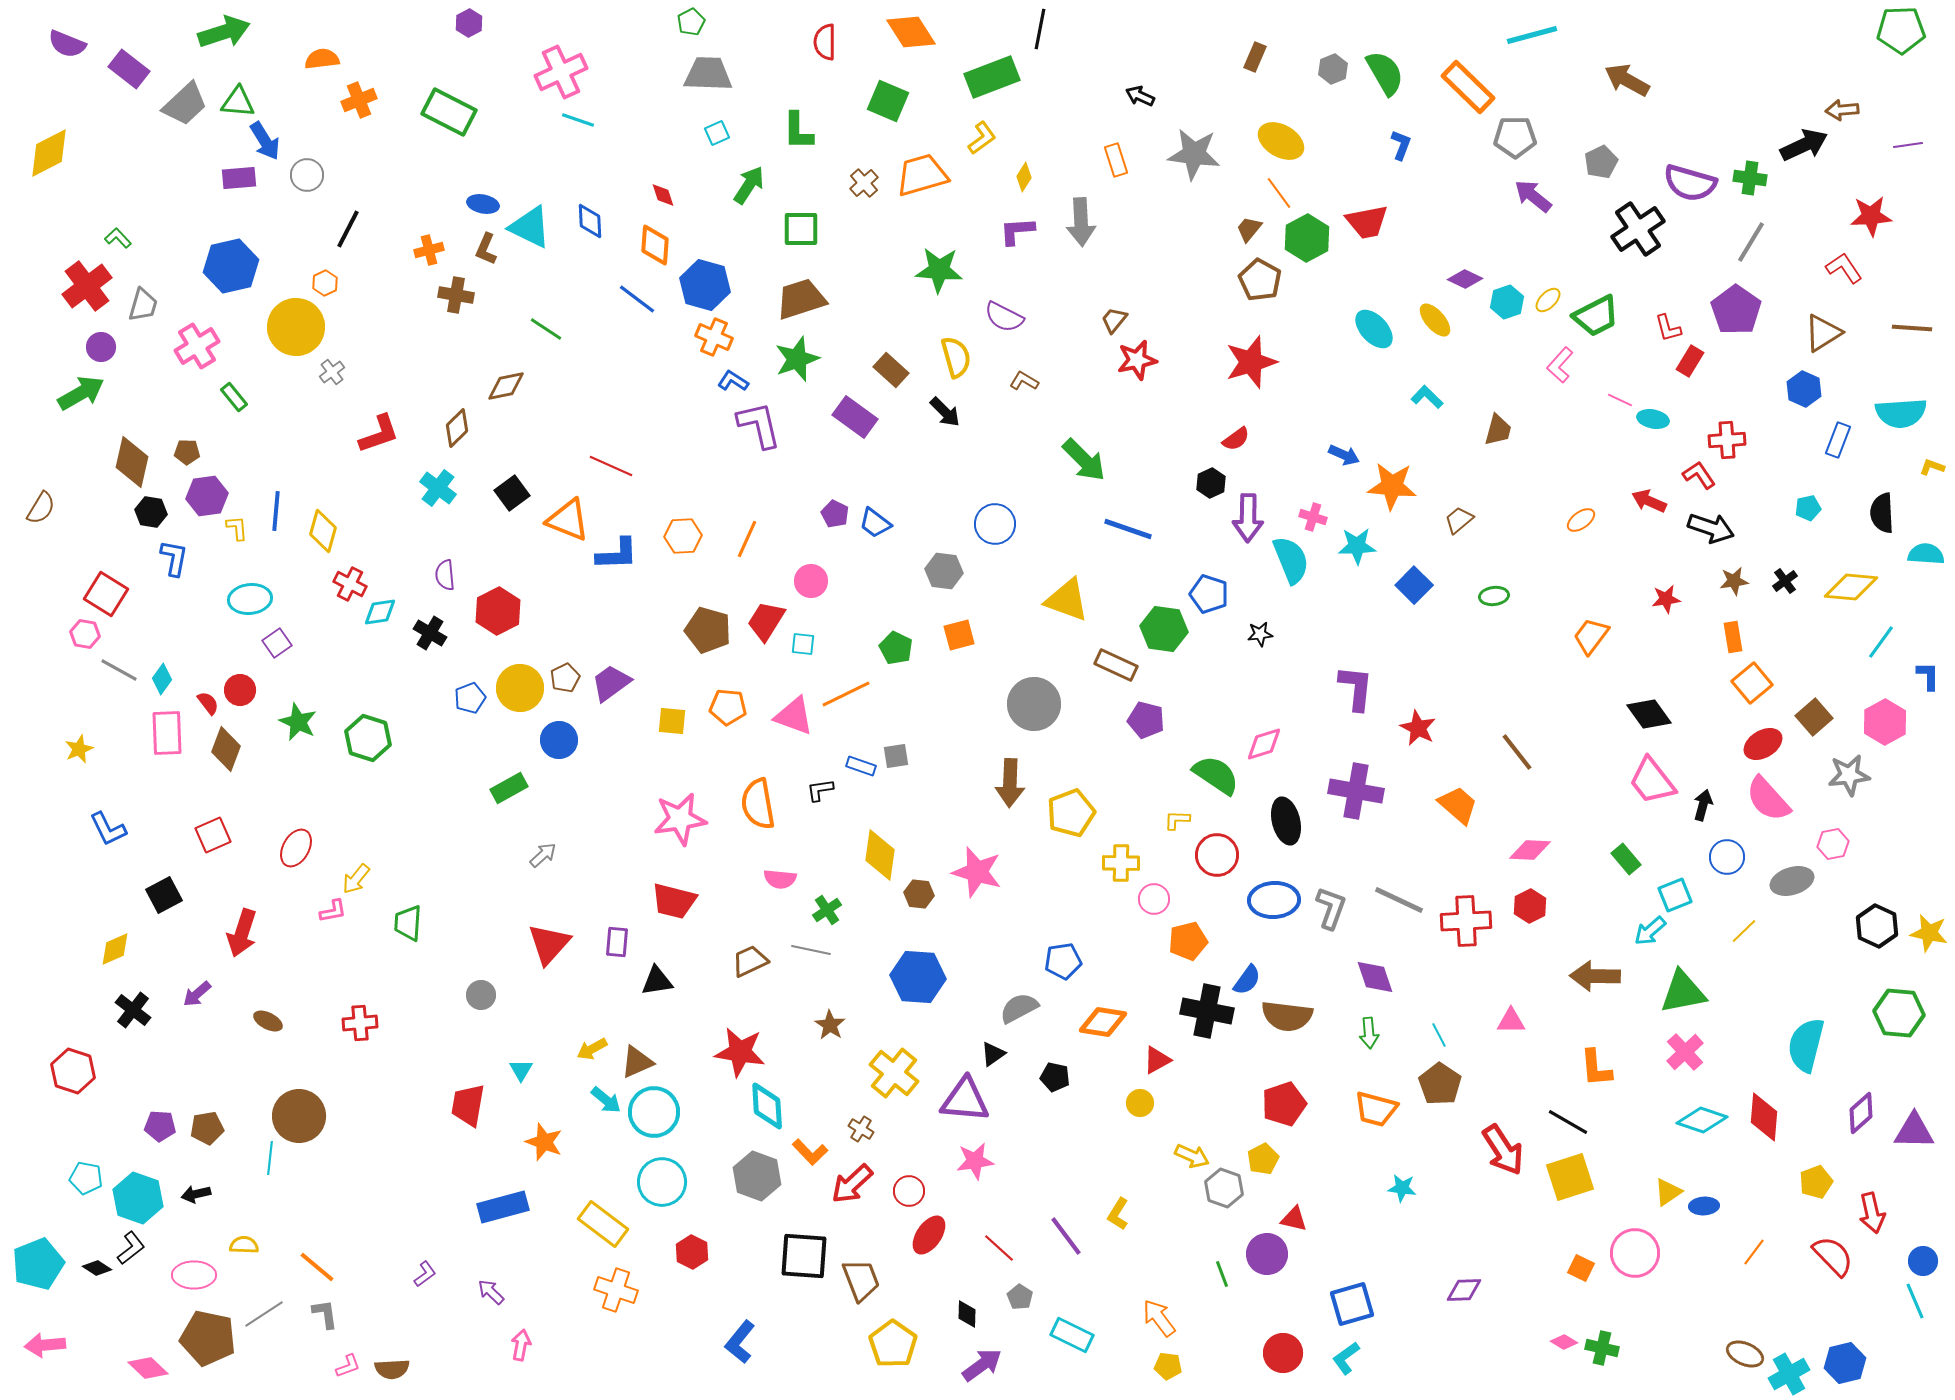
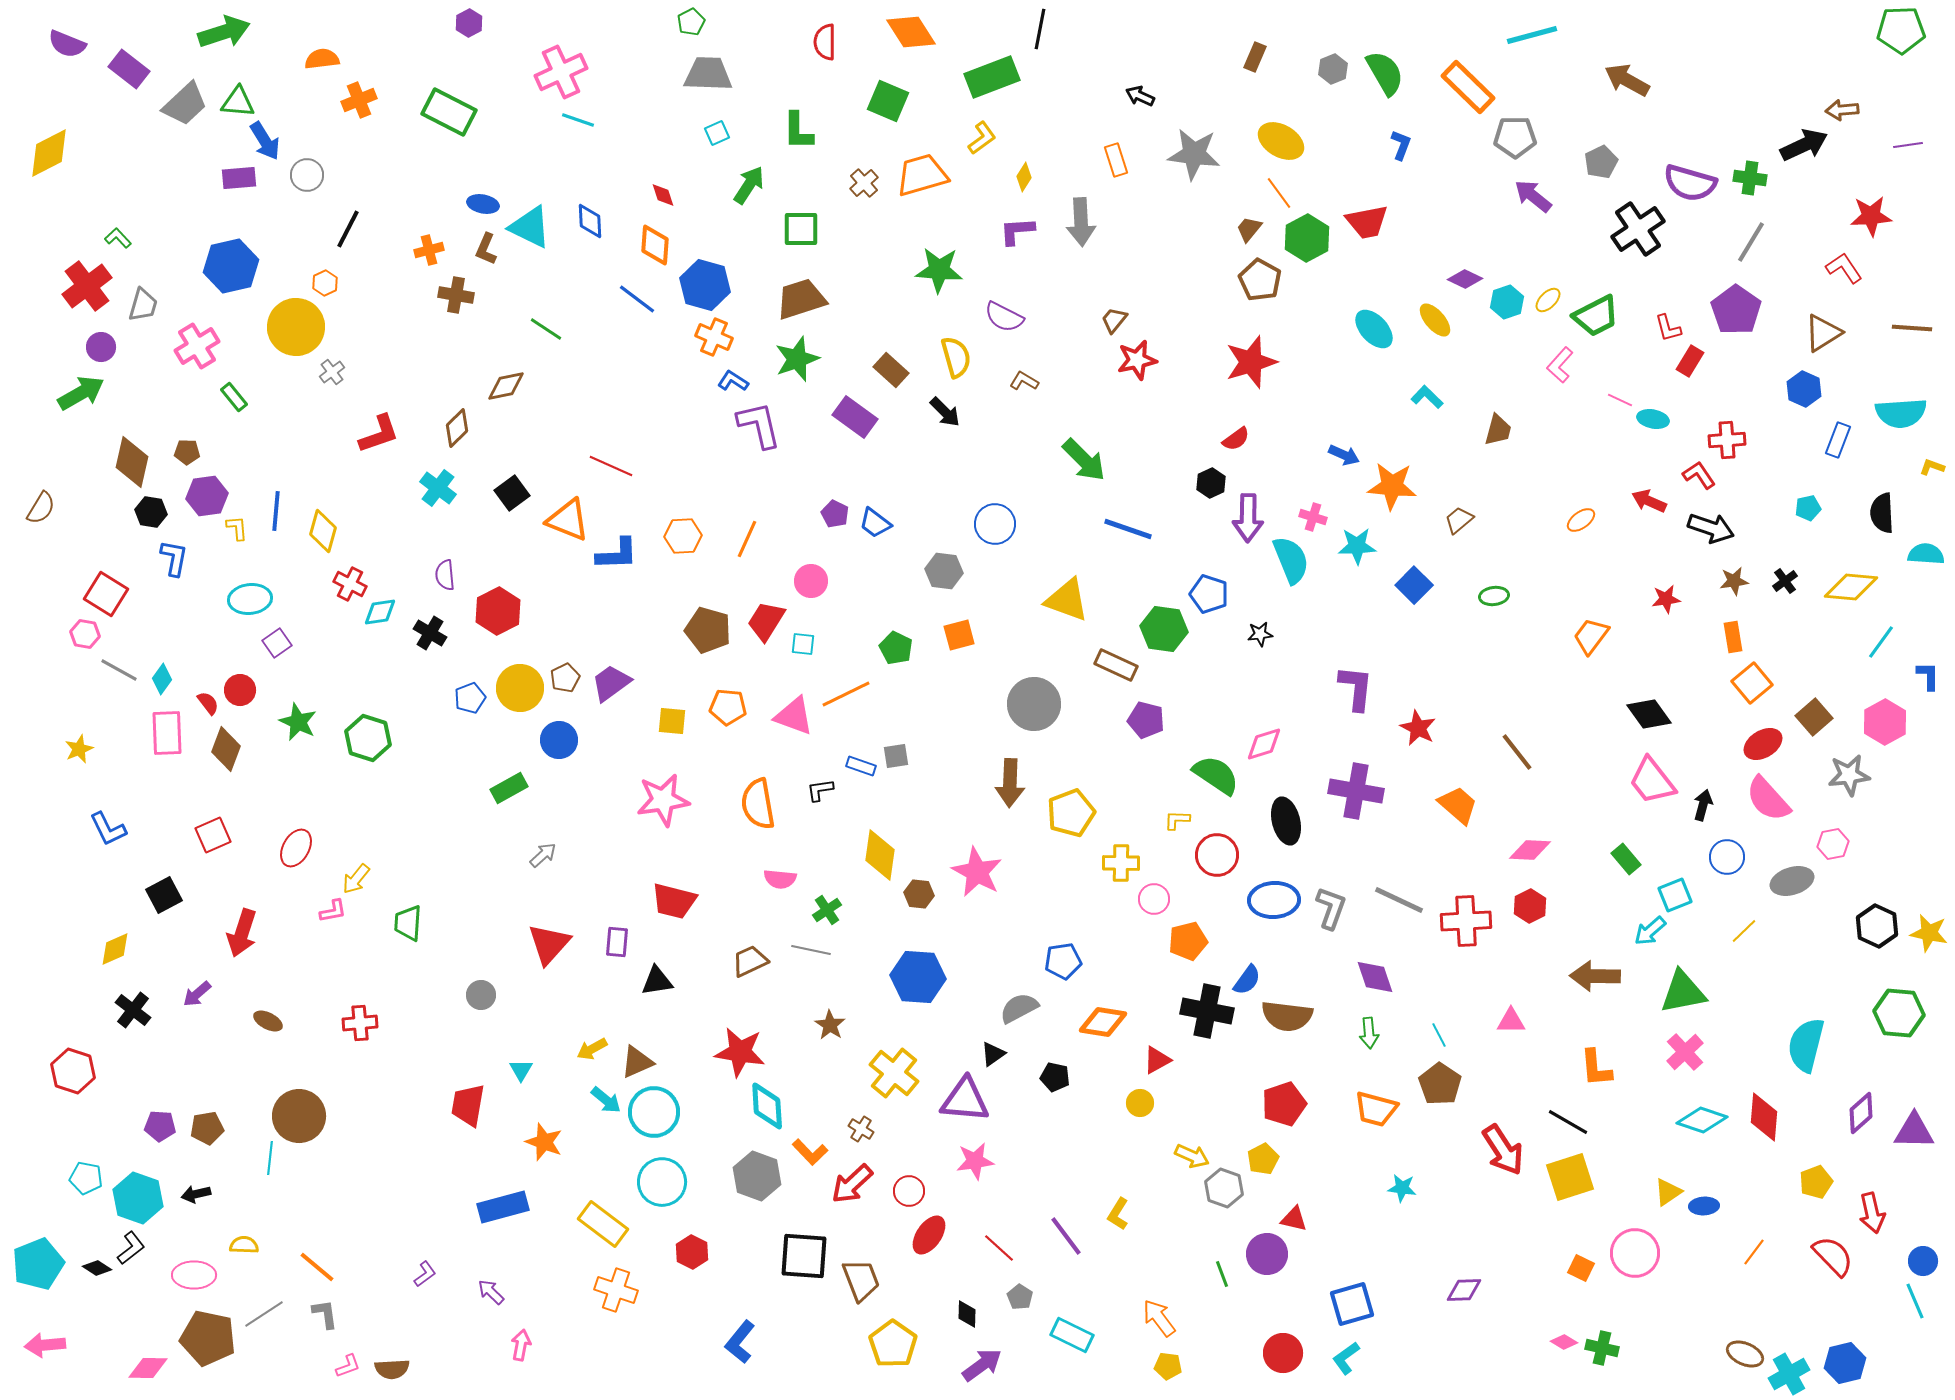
pink star at (680, 819): moved 17 px left, 19 px up
pink star at (977, 872): rotated 12 degrees clockwise
pink diamond at (148, 1368): rotated 42 degrees counterclockwise
